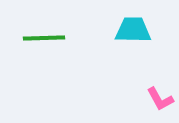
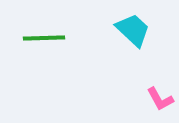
cyan trapezoid: rotated 42 degrees clockwise
